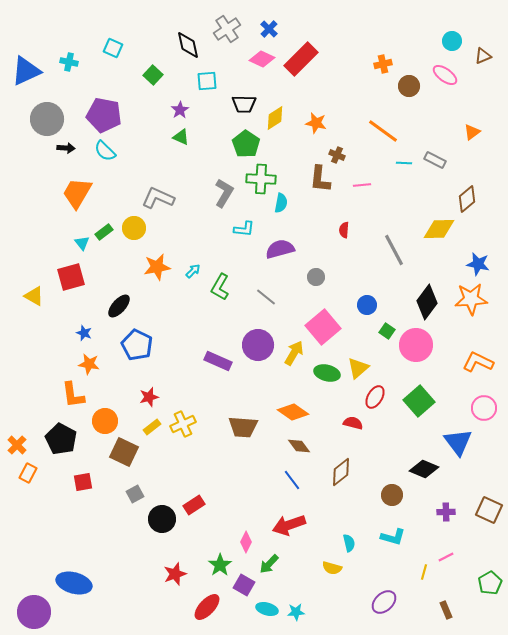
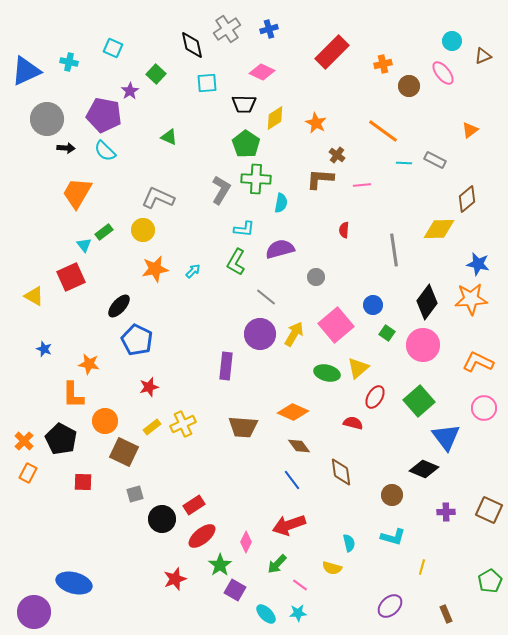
blue cross at (269, 29): rotated 30 degrees clockwise
black diamond at (188, 45): moved 4 px right
pink diamond at (262, 59): moved 13 px down
red rectangle at (301, 59): moved 31 px right, 7 px up
green square at (153, 75): moved 3 px right, 1 px up
pink ellipse at (445, 75): moved 2 px left, 2 px up; rotated 15 degrees clockwise
cyan square at (207, 81): moved 2 px down
purple star at (180, 110): moved 50 px left, 19 px up
orange star at (316, 123): rotated 15 degrees clockwise
orange triangle at (472, 132): moved 2 px left, 2 px up
green triangle at (181, 137): moved 12 px left
brown cross at (337, 155): rotated 14 degrees clockwise
green cross at (261, 179): moved 5 px left
brown L-shape at (320, 179): rotated 88 degrees clockwise
gray L-shape at (224, 193): moved 3 px left, 3 px up
yellow circle at (134, 228): moved 9 px right, 2 px down
cyan triangle at (82, 243): moved 2 px right, 2 px down
gray line at (394, 250): rotated 20 degrees clockwise
orange star at (157, 267): moved 2 px left, 2 px down
red square at (71, 277): rotated 8 degrees counterclockwise
green L-shape at (220, 287): moved 16 px right, 25 px up
blue circle at (367, 305): moved 6 px right
pink square at (323, 327): moved 13 px right, 2 px up
green square at (387, 331): moved 2 px down
blue star at (84, 333): moved 40 px left, 16 px down
blue pentagon at (137, 345): moved 5 px up
purple circle at (258, 345): moved 2 px right, 11 px up
pink circle at (416, 345): moved 7 px right
yellow arrow at (294, 353): moved 19 px up
purple rectangle at (218, 361): moved 8 px right, 5 px down; rotated 72 degrees clockwise
orange L-shape at (73, 395): rotated 8 degrees clockwise
red star at (149, 397): moved 10 px up
orange diamond at (293, 412): rotated 12 degrees counterclockwise
blue triangle at (458, 442): moved 12 px left, 5 px up
orange cross at (17, 445): moved 7 px right, 4 px up
brown diamond at (341, 472): rotated 60 degrees counterclockwise
red square at (83, 482): rotated 12 degrees clockwise
gray square at (135, 494): rotated 12 degrees clockwise
pink line at (446, 557): moved 146 px left, 28 px down; rotated 63 degrees clockwise
green arrow at (269, 564): moved 8 px right
yellow line at (424, 572): moved 2 px left, 5 px up
red star at (175, 574): moved 5 px down
green pentagon at (490, 583): moved 2 px up
purple square at (244, 585): moved 9 px left, 5 px down
purple ellipse at (384, 602): moved 6 px right, 4 px down
red ellipse at (207, 607): moved 5 px left, 71 px up; rotated 8 degrees clockwise
cyan ellipse at (267, 609): moved 1 px left, 5 px down; rotated 30 degrees clockwise
brown rectangle at (446, 610): moved 4 px down
cyan star at (296, 612): moved 2 px right, 1 px down
